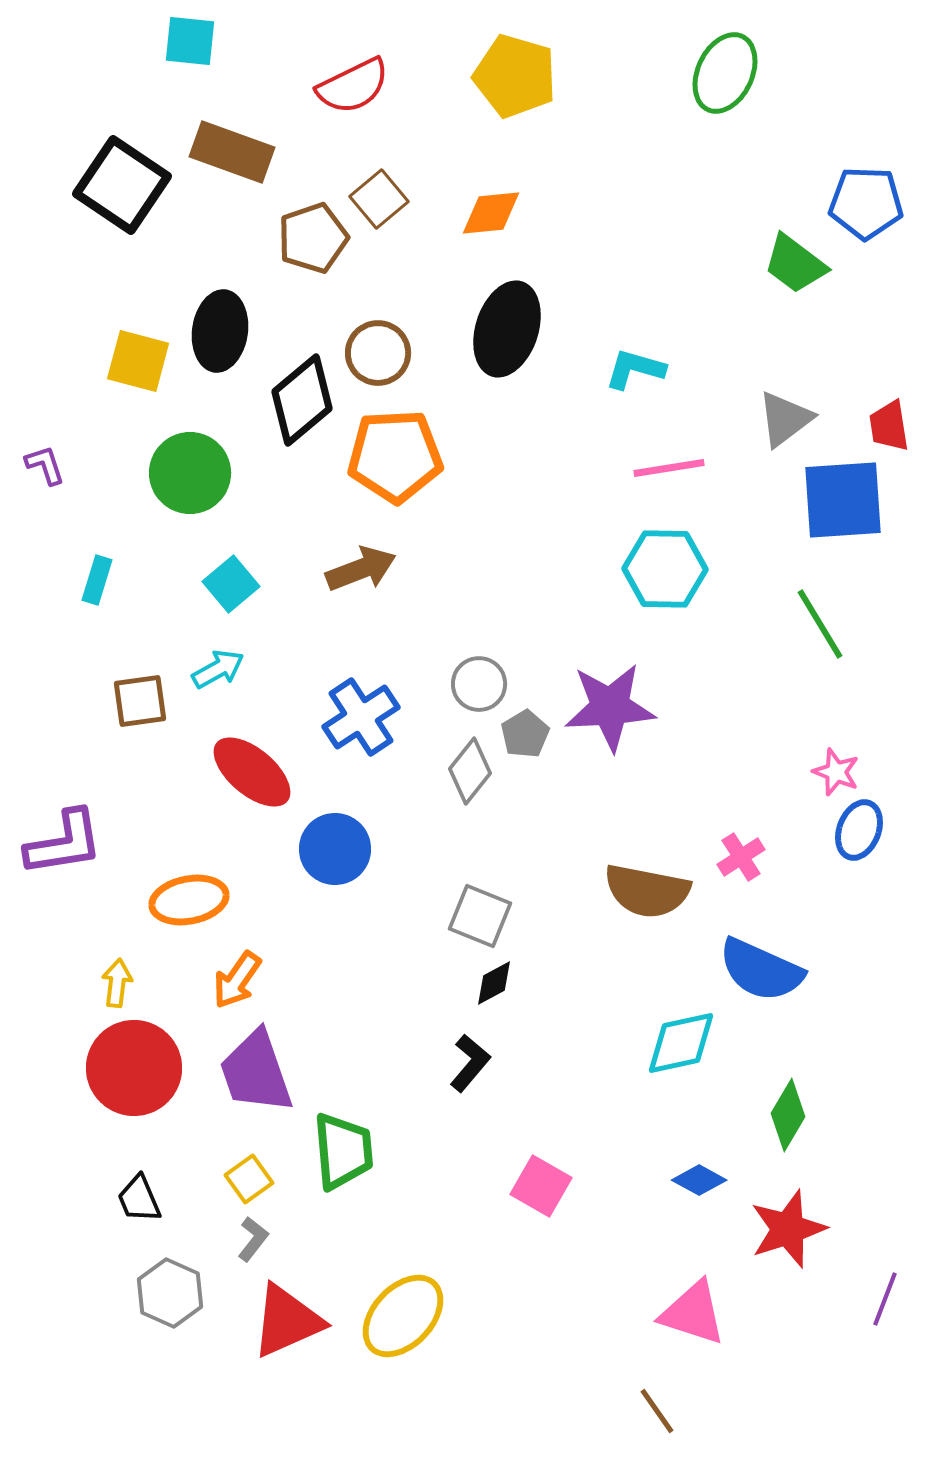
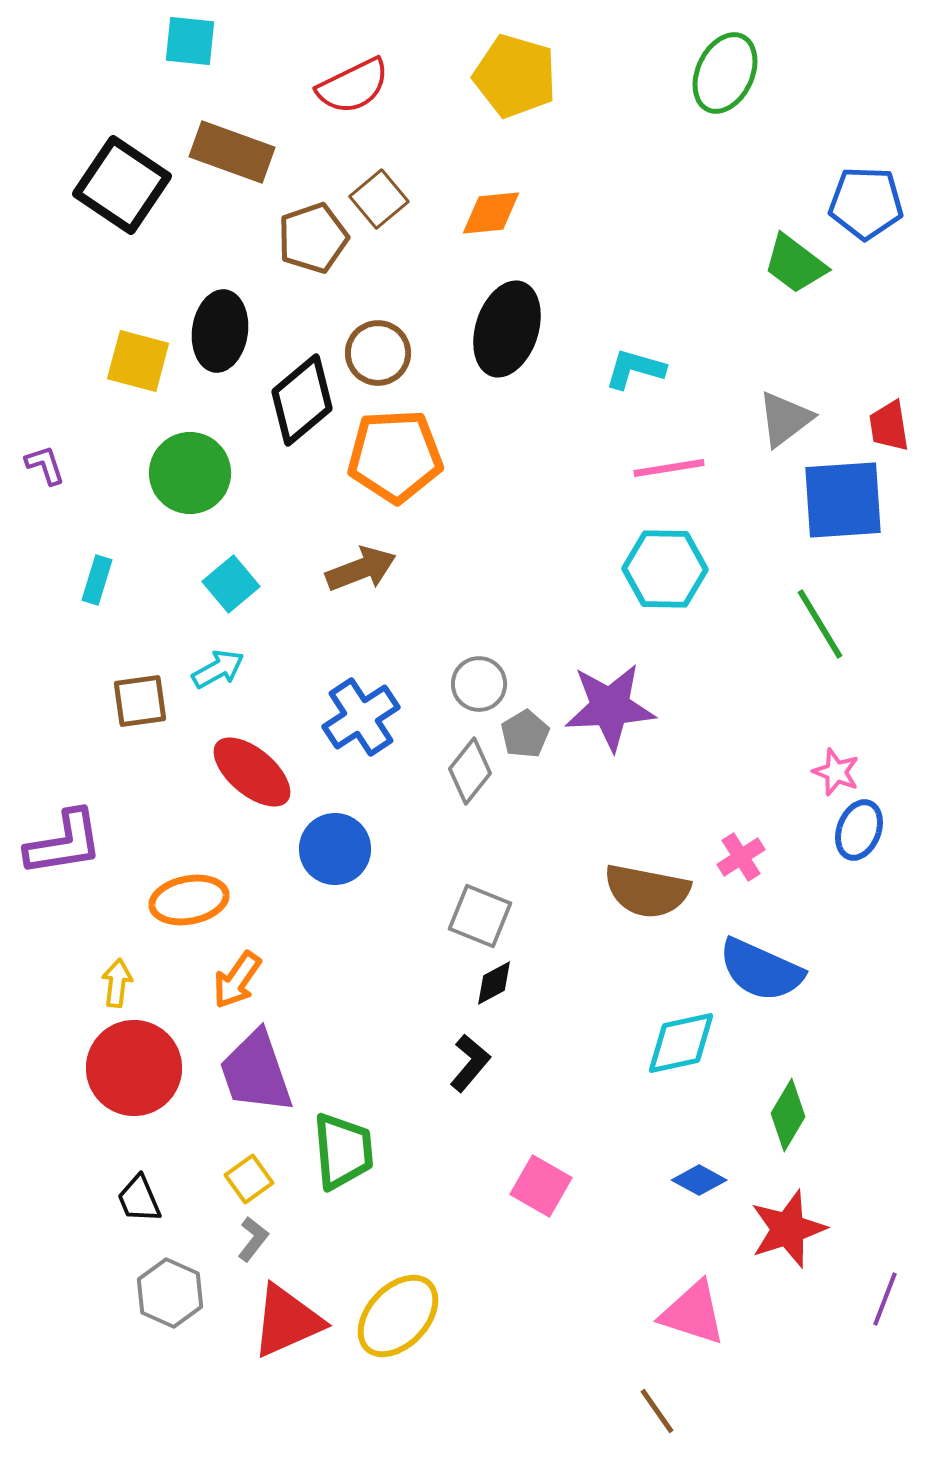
yellow ellipse at (403, 1316): moved 5 px left
